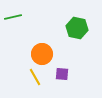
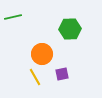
green hexagon: moved 7 px left, 1 px down; rotated 15 degrees counterclockwise
purple square: rotated 16 degrees counterclockwise
